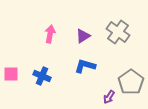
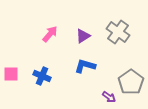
pink arrow: rotated 30 degrees clockwise
purple arrow: rotated 88 degrees counterclockwise
